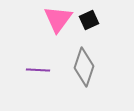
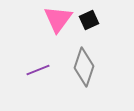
purple line: rotated 25 degrees counterclockwise
